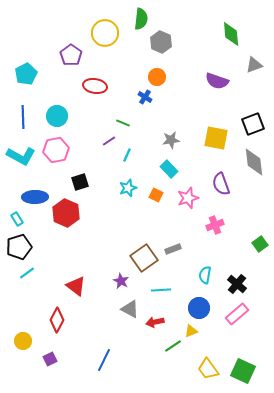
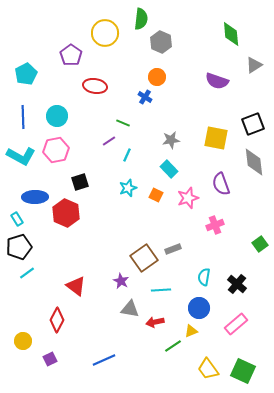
gray triangle at (254, 65): rotated 12 degrees counterclockwise
cyan semicircle at (205, 275): moved 1 px left, 2 px down
gray triangle at (130, 309): rotated 18 degrees counterclockwise
pink rectangle at (237, 314): moved 1 px left, 10 px down
blue line at (104, 360): rotated 40 degrees clockwise
